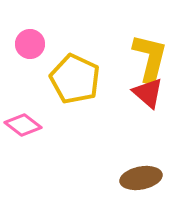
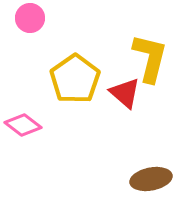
pink circle: moved 26 px up
yellow pentagon: rotated 12 degrees clockwise
red triangle: moved 23 px left
brown ellipse: moved 10 px right, 1 px down
